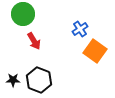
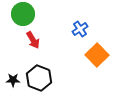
red arrow: moved 1 px left, 1 px up
orange square: moved 2 px right, 4 px down; rotated 10 degrees clockwise
black hexagon: moved 2 px up
